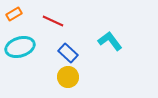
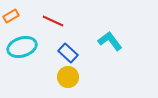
orange rectangle: moved 3 px left, 2 px down
cyan ellipse: moved 2 px right
